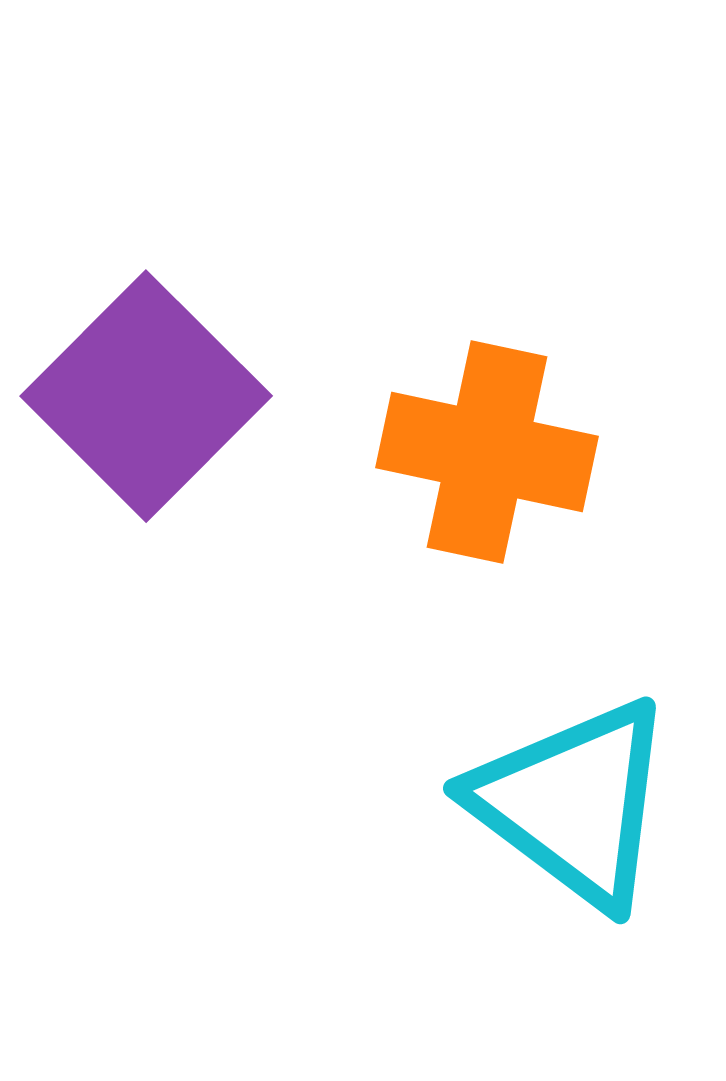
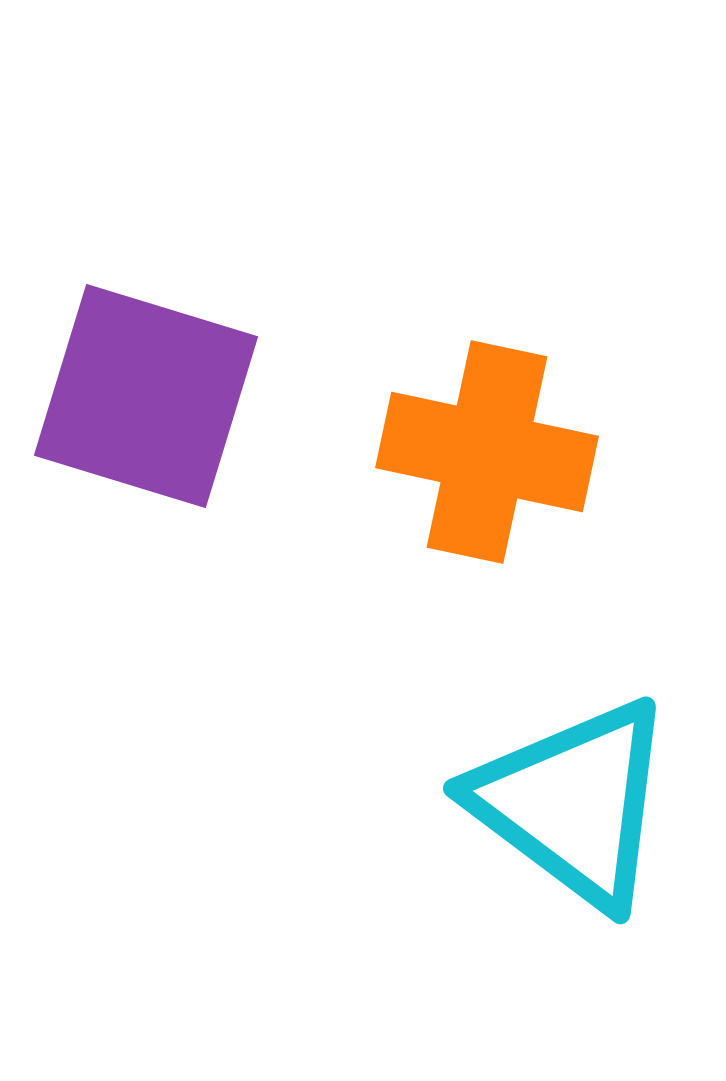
purple square: rotated 28 degrees counterclockwise
